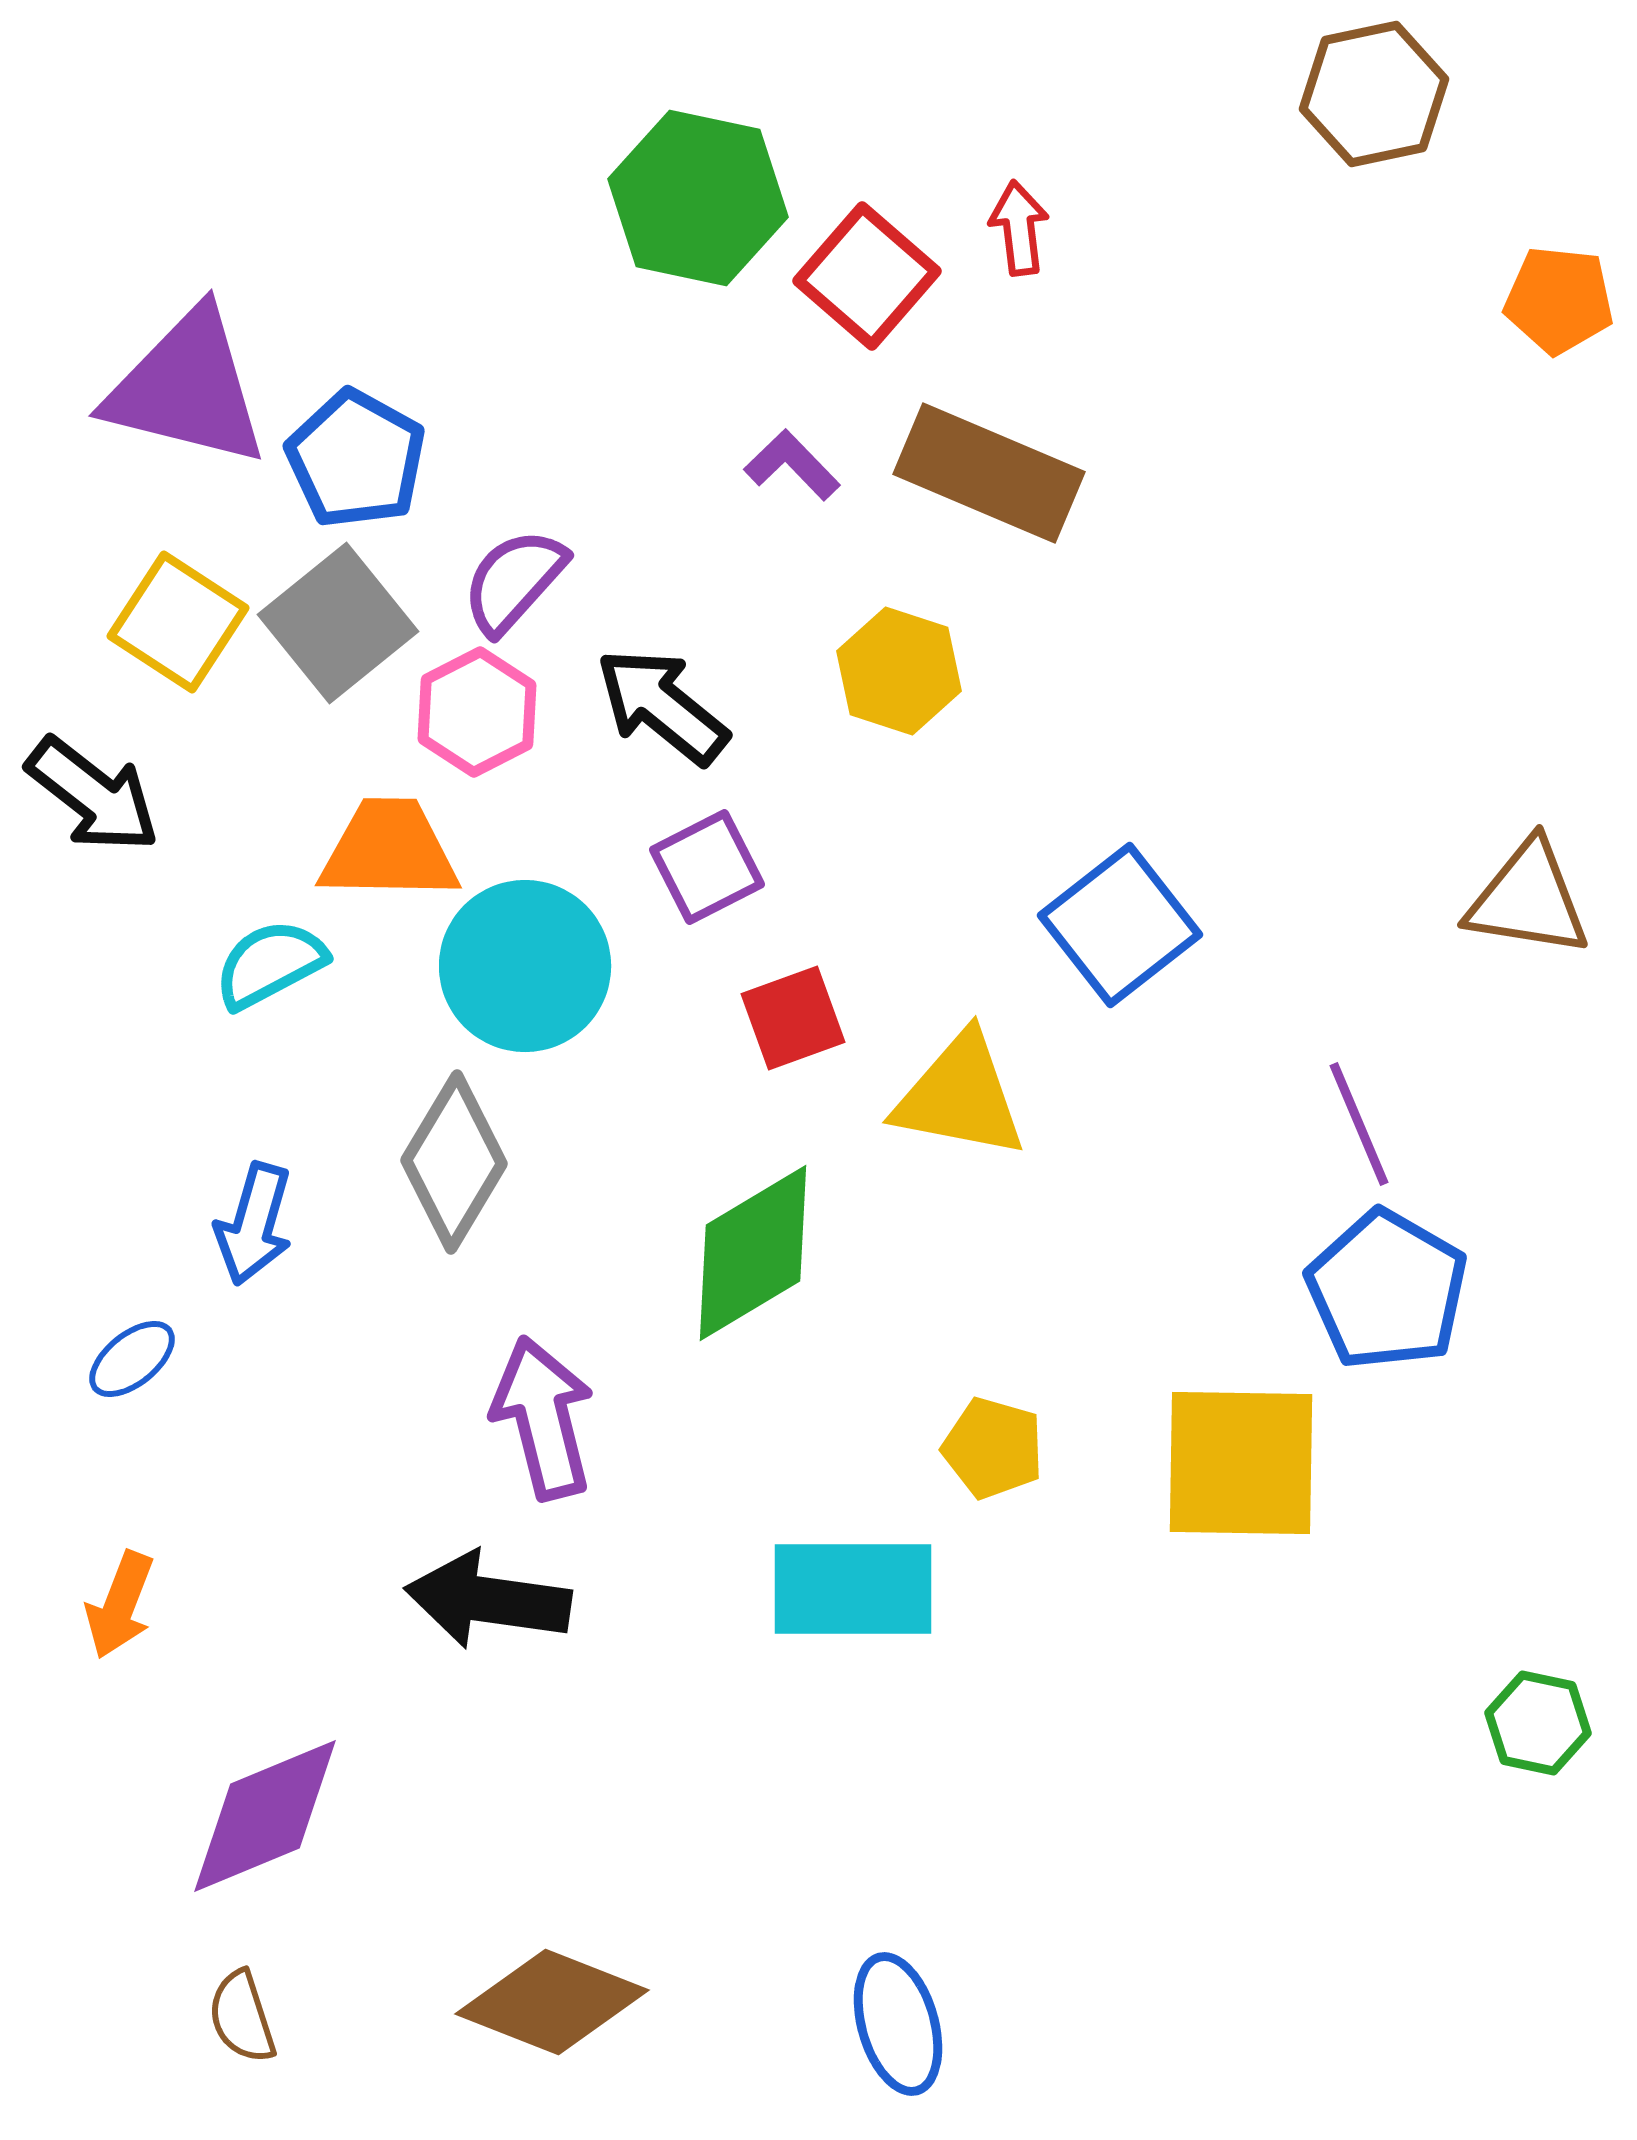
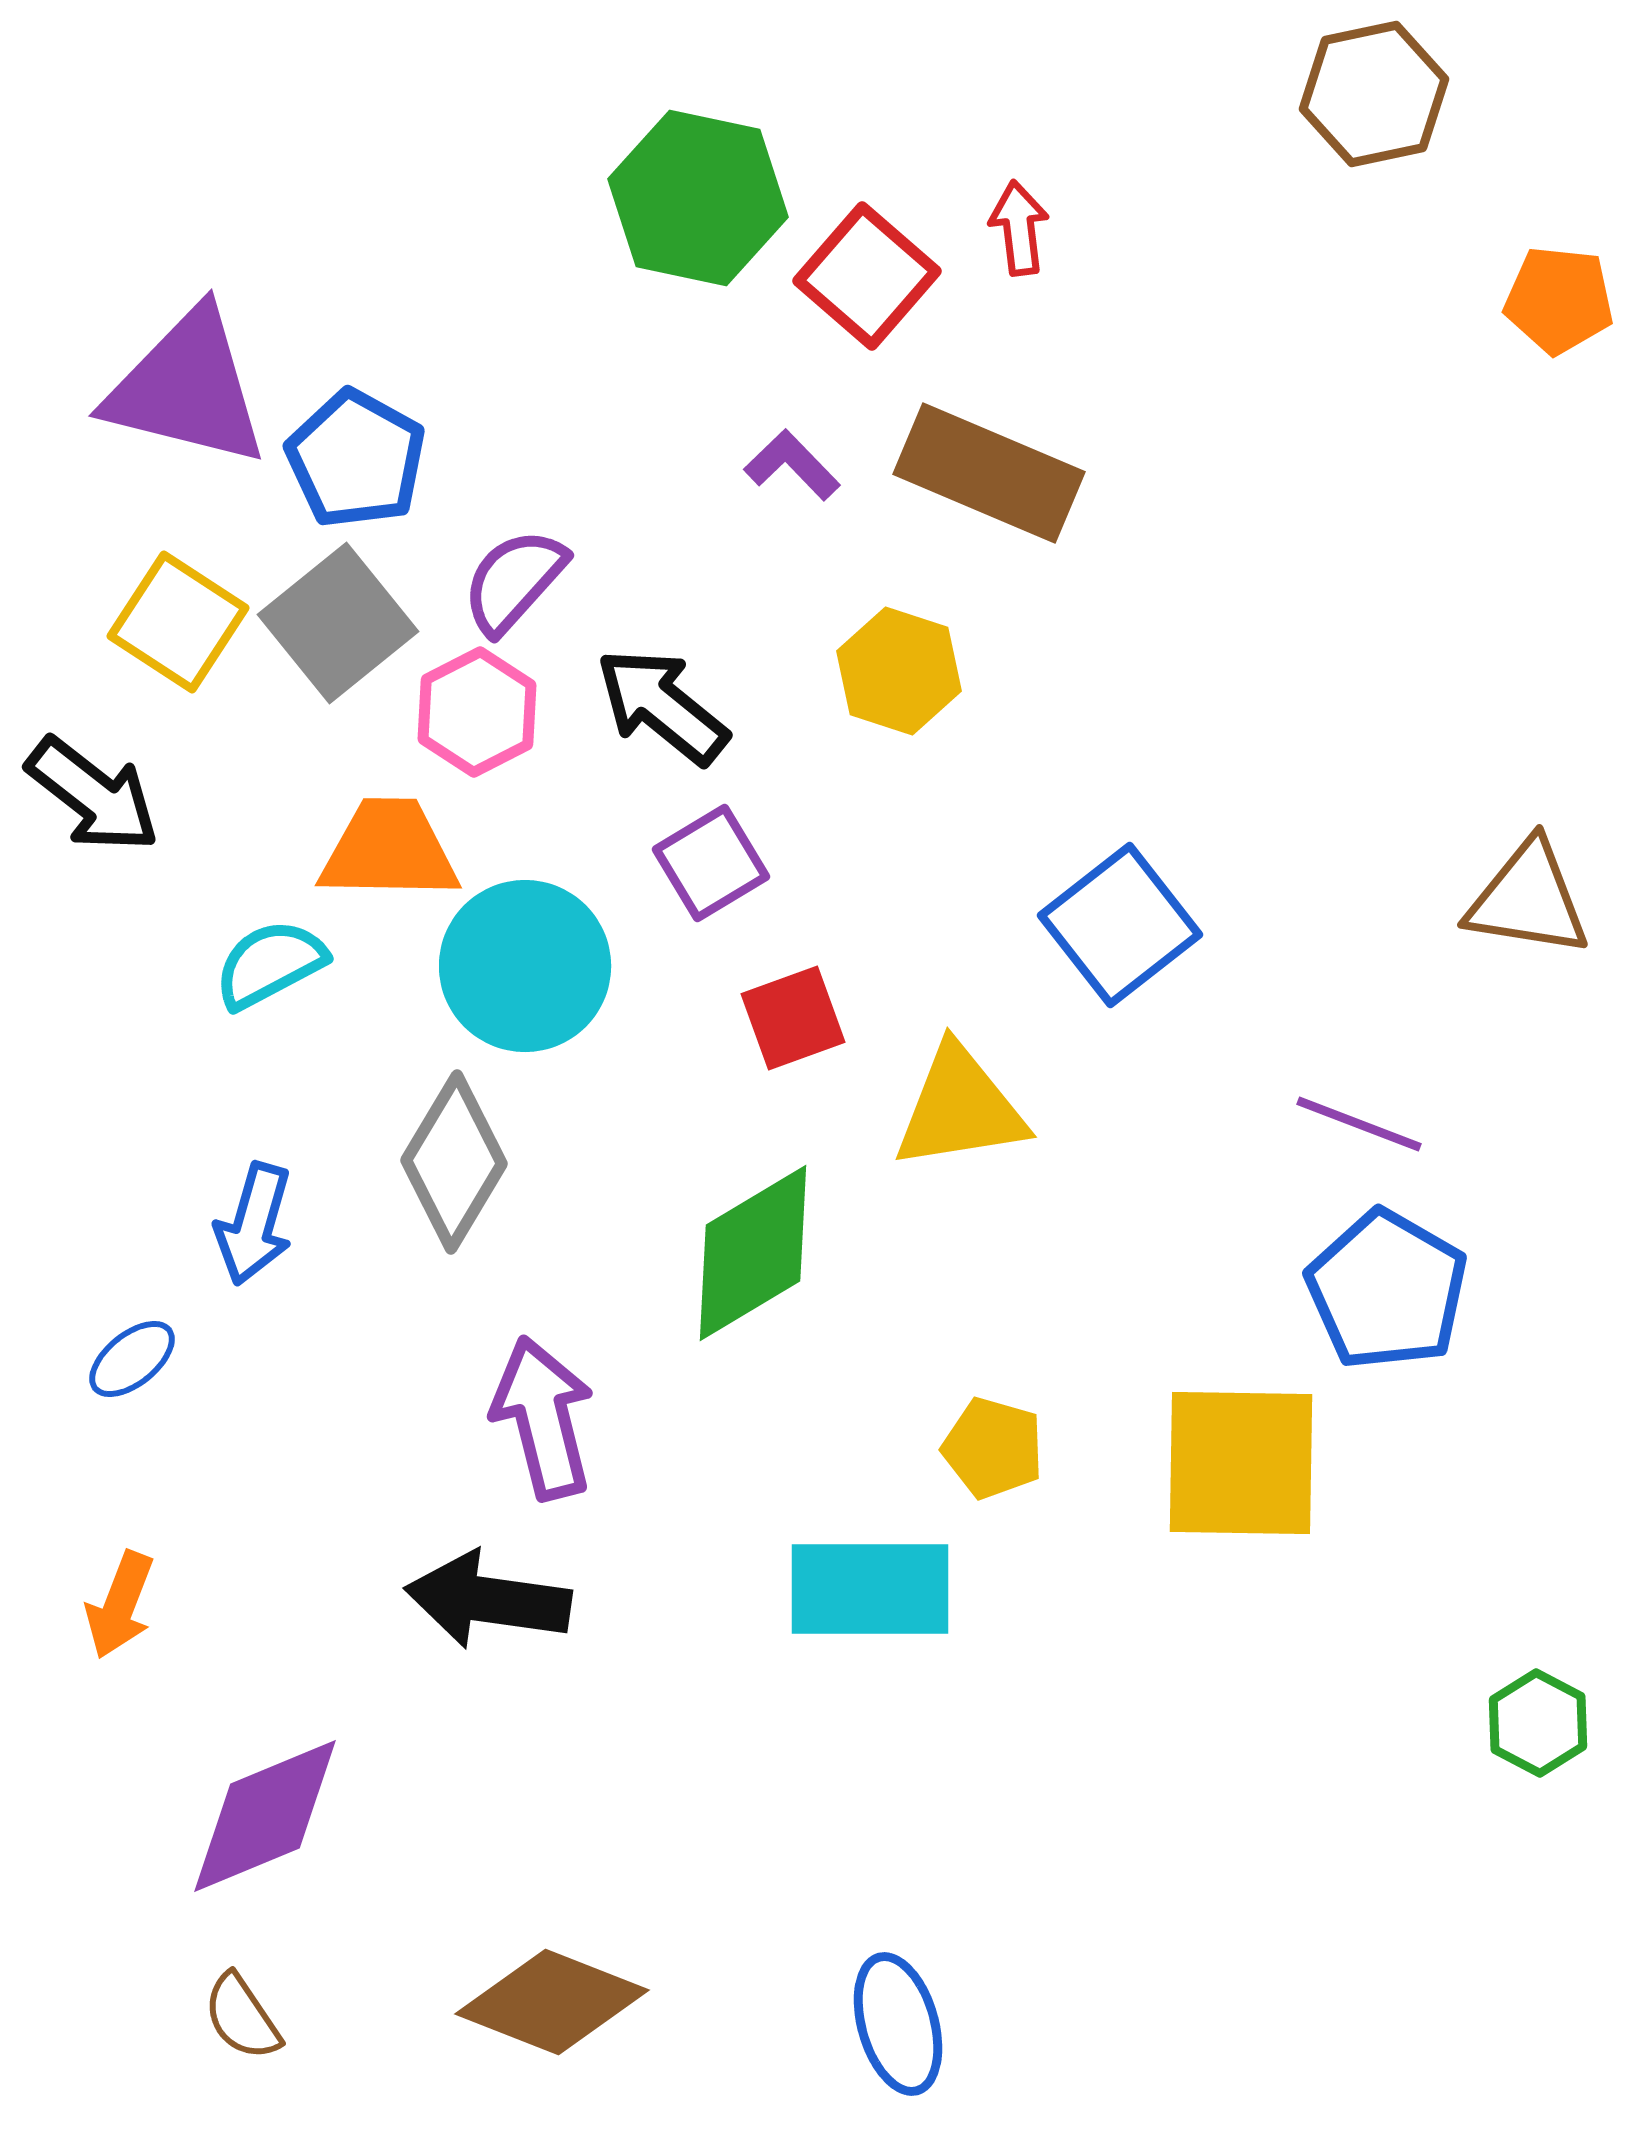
purple square at (707, 867): moved 4 px right, 4 px up; rotated 4 degrees counterclockwise
yellow triangle at (960, 1096): moved 12 px down; rotated 20 degrees counterclockwise
purple line at (1359, 1124): rotated 46 degrees counterclockwise
cyan rectangle at (853, 1589): moved 17 px right
green hexagon at (1538, 1723): rotated 16 degrees clockwise
brown semicircle at (242, 2017): rotated 16 degrees counterclockwise
